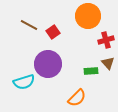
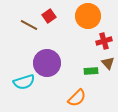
red square: moved 4 px left, 16 px up
red cross: moved 2 px left, 1 px down
purple circle: moved 1 px left, 1 px up
